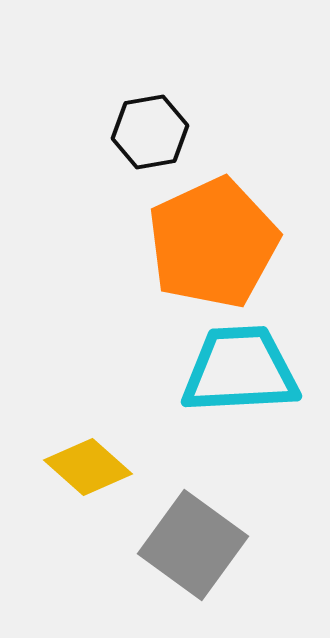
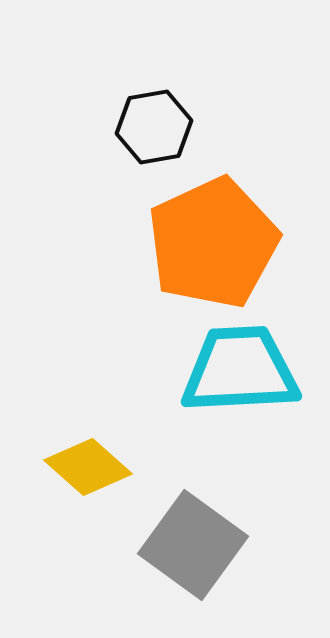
black hexagon: moved 4 px right, 5 px up
